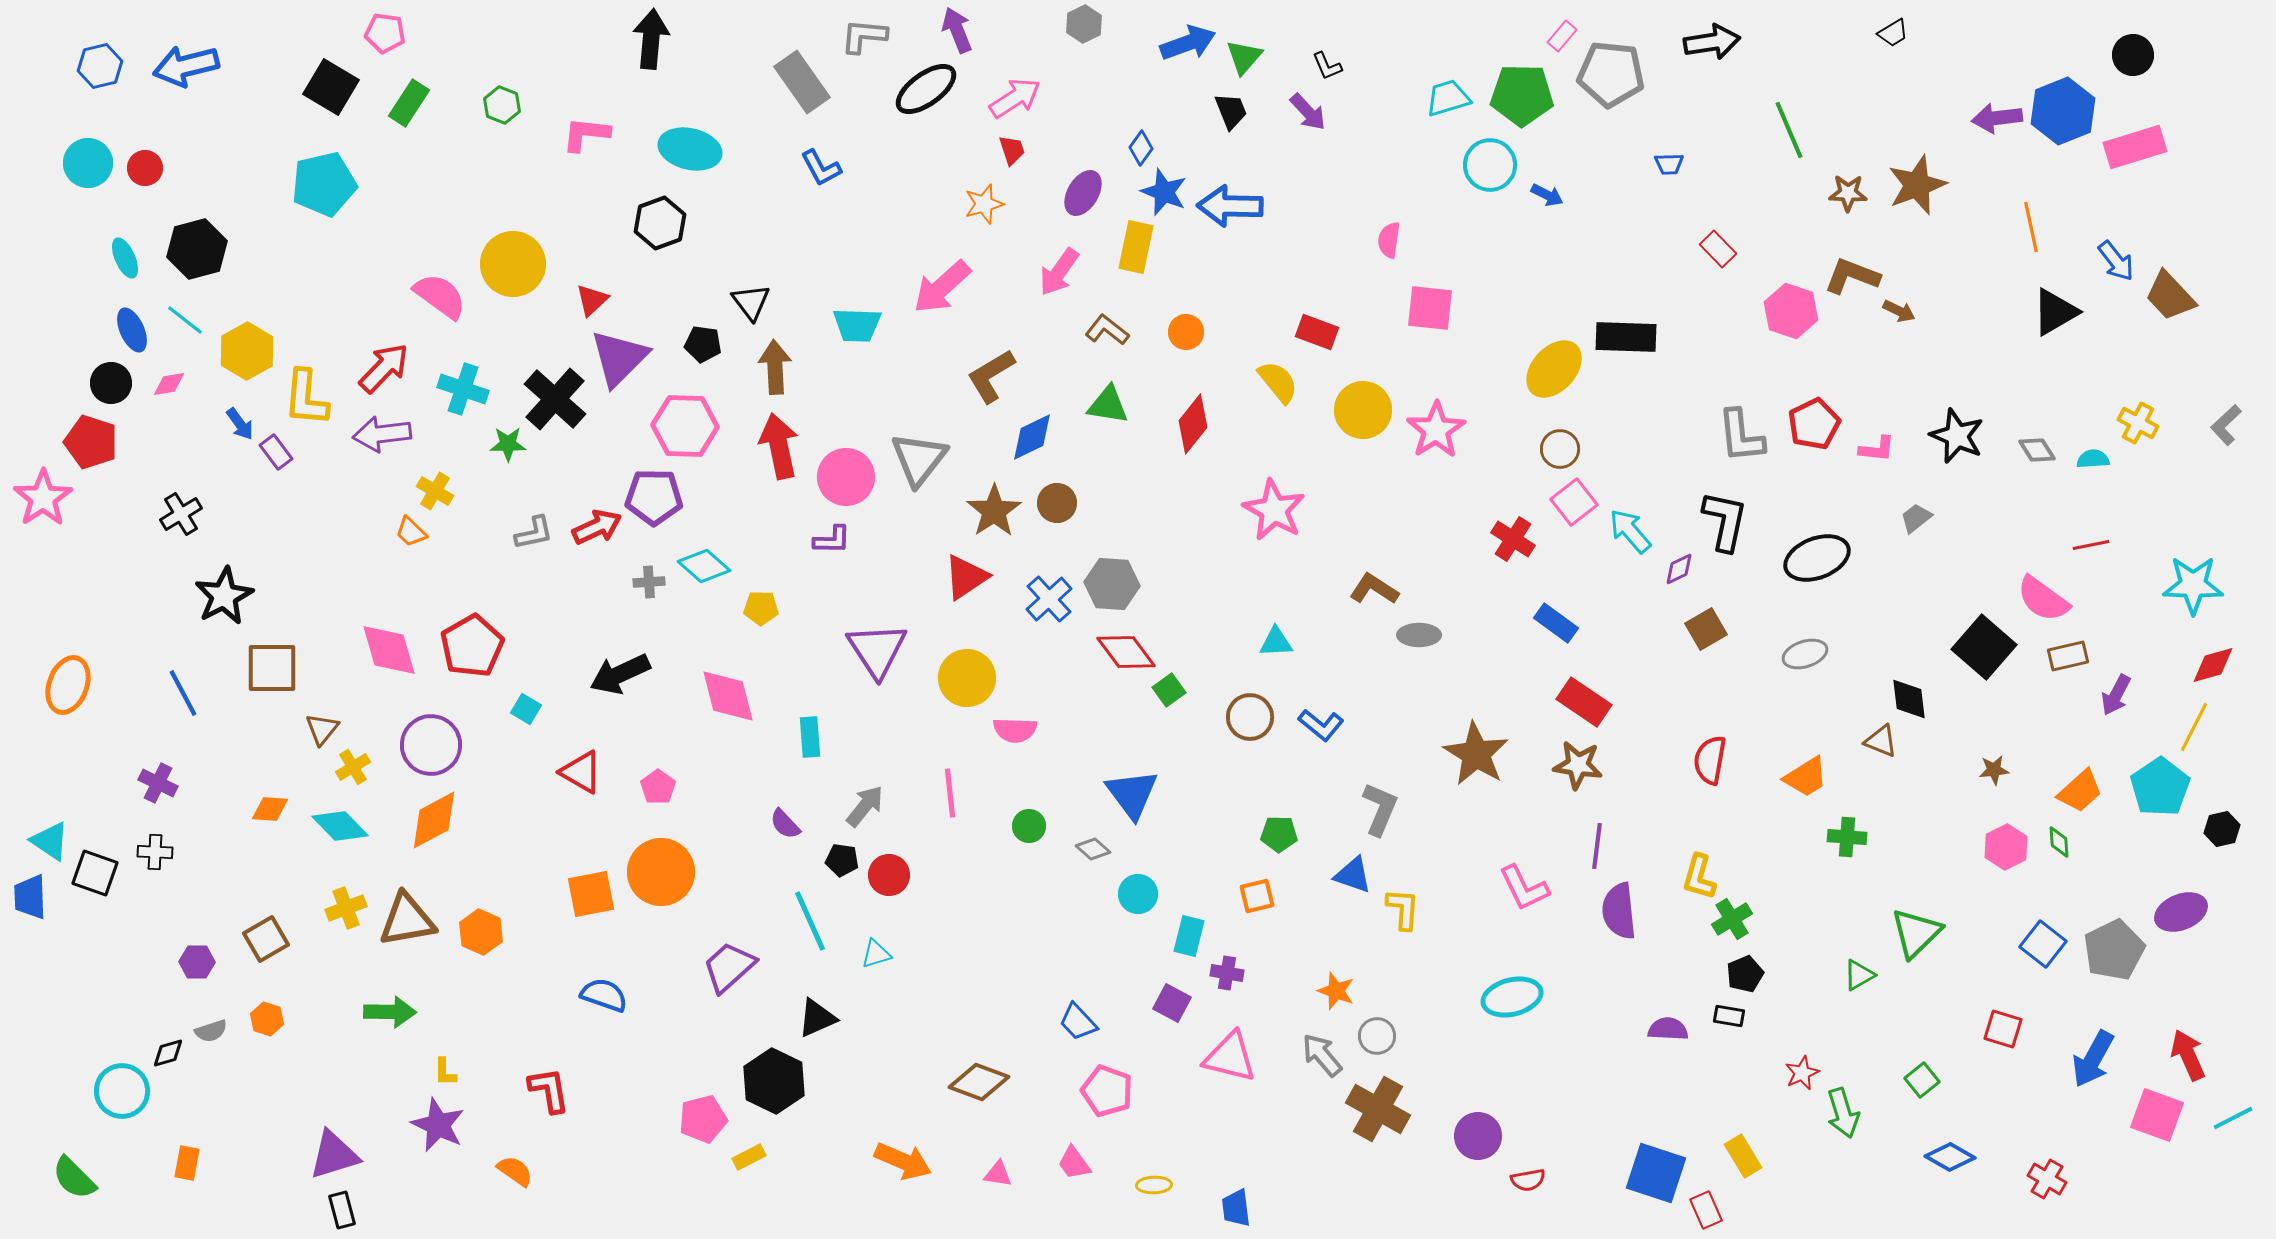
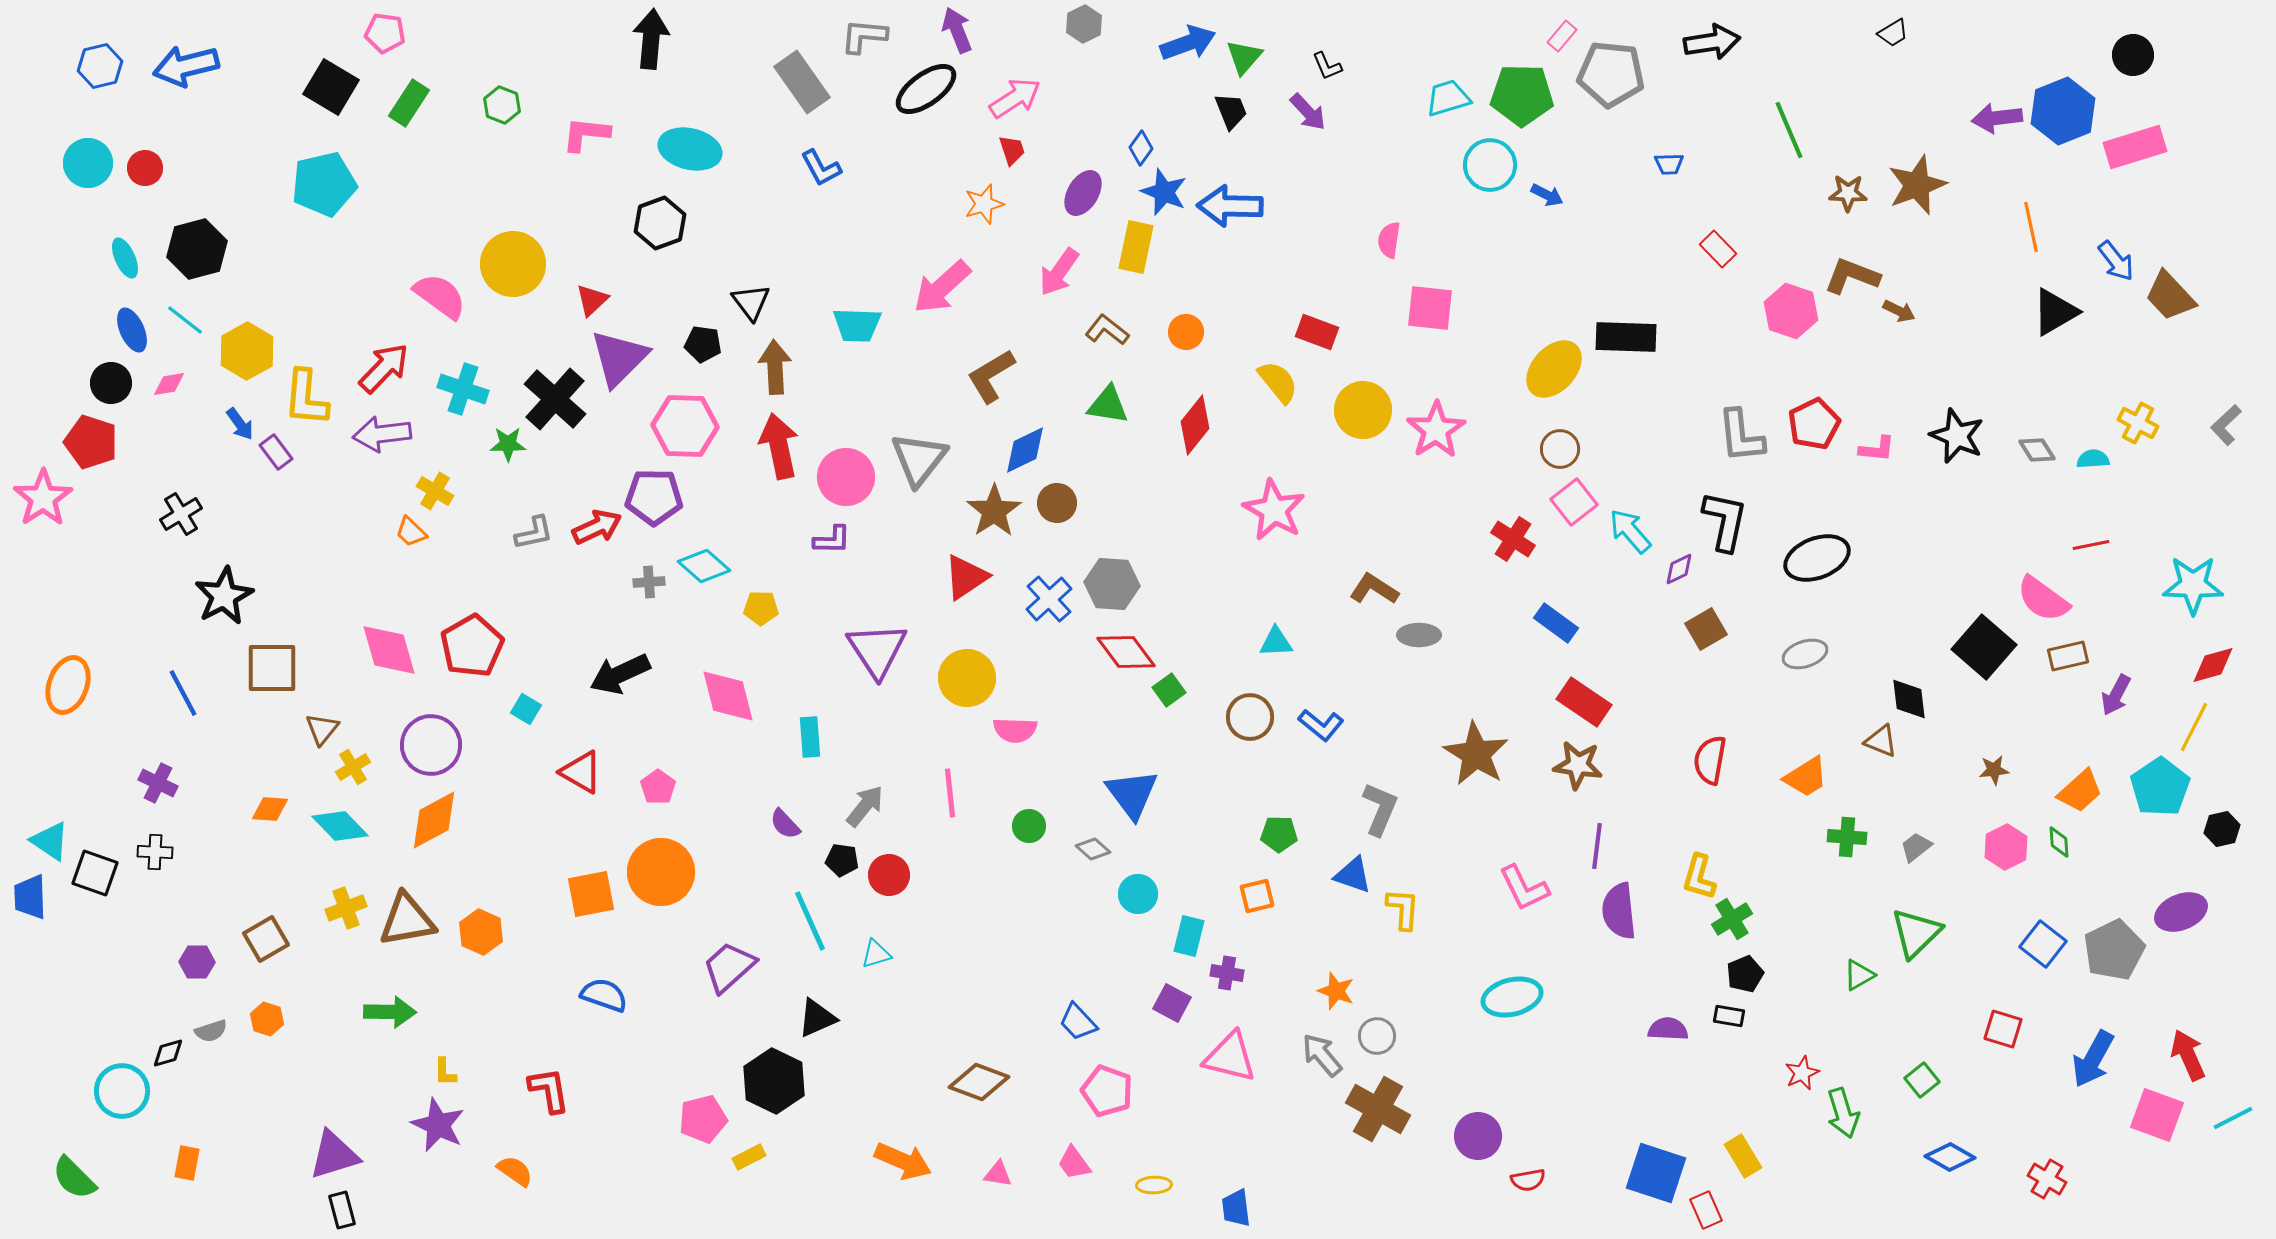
red diamond at (1193, 424): moved 2 px right, 1 px down
blue diamond at (1032, 437): moved 7 px left, 13 px down
gray trapezoid at (1916, 518): moved 329 px down
